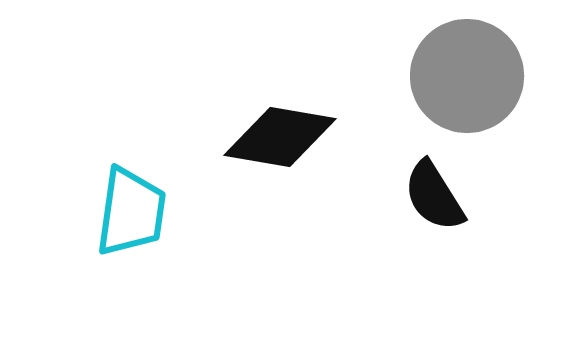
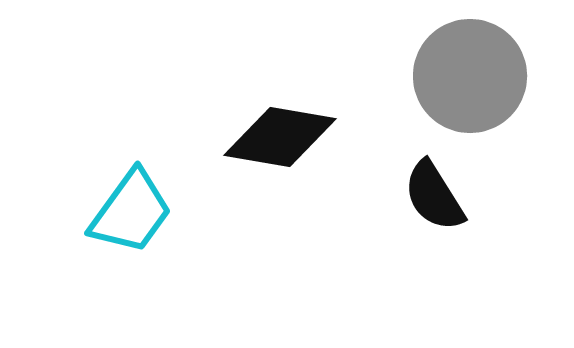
gray circle: moved 3 px right
cyan trapezoid: rotated 28 degrees clockwise
